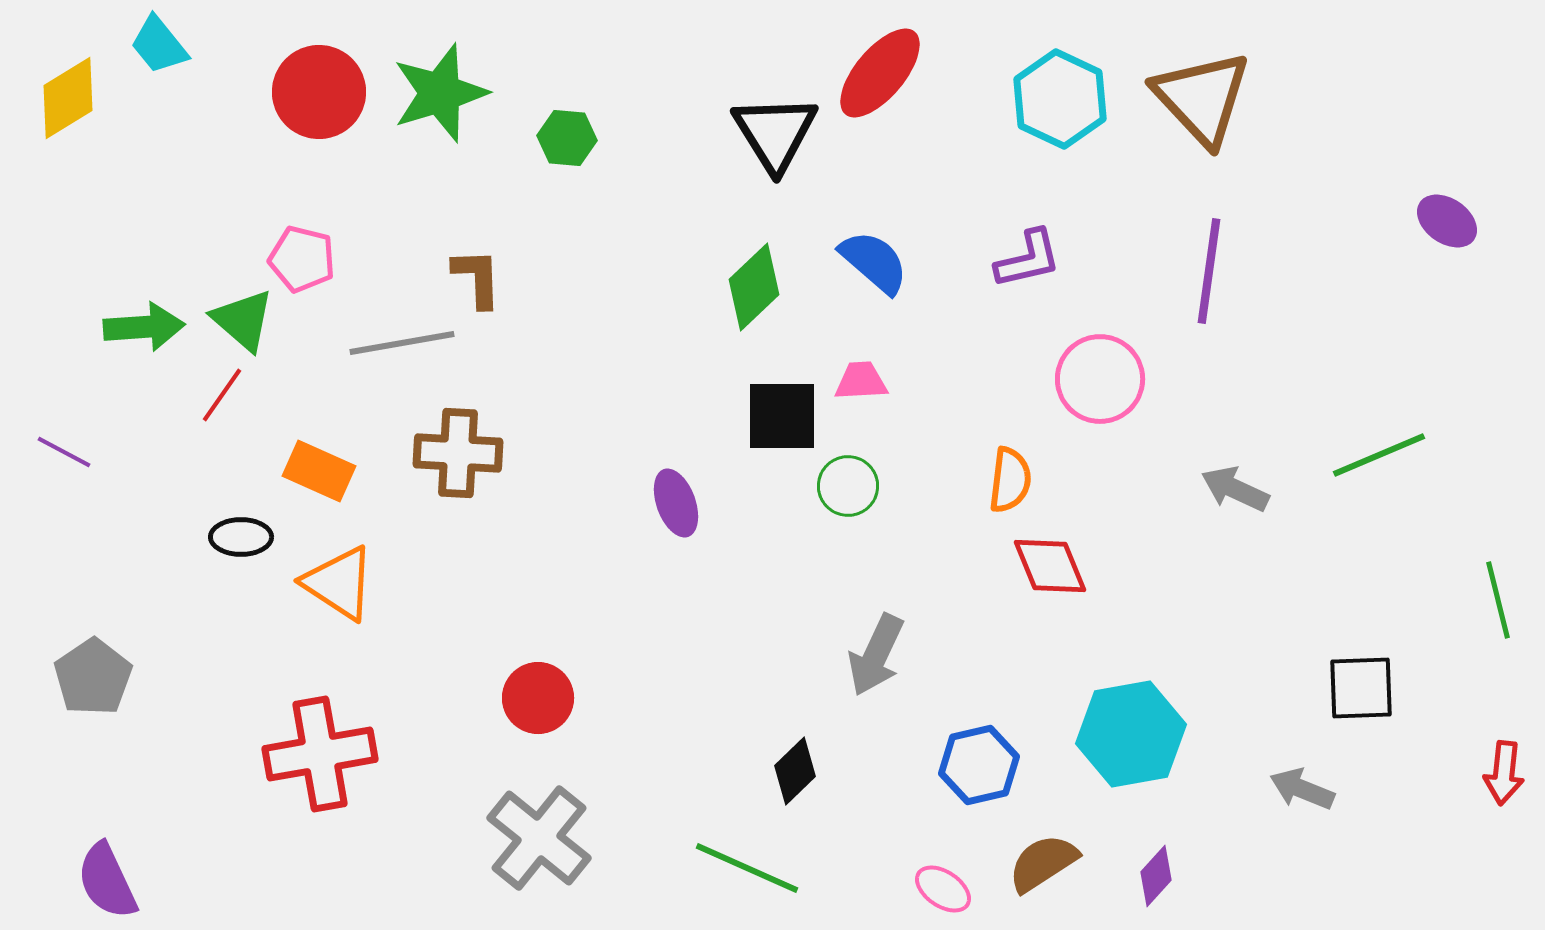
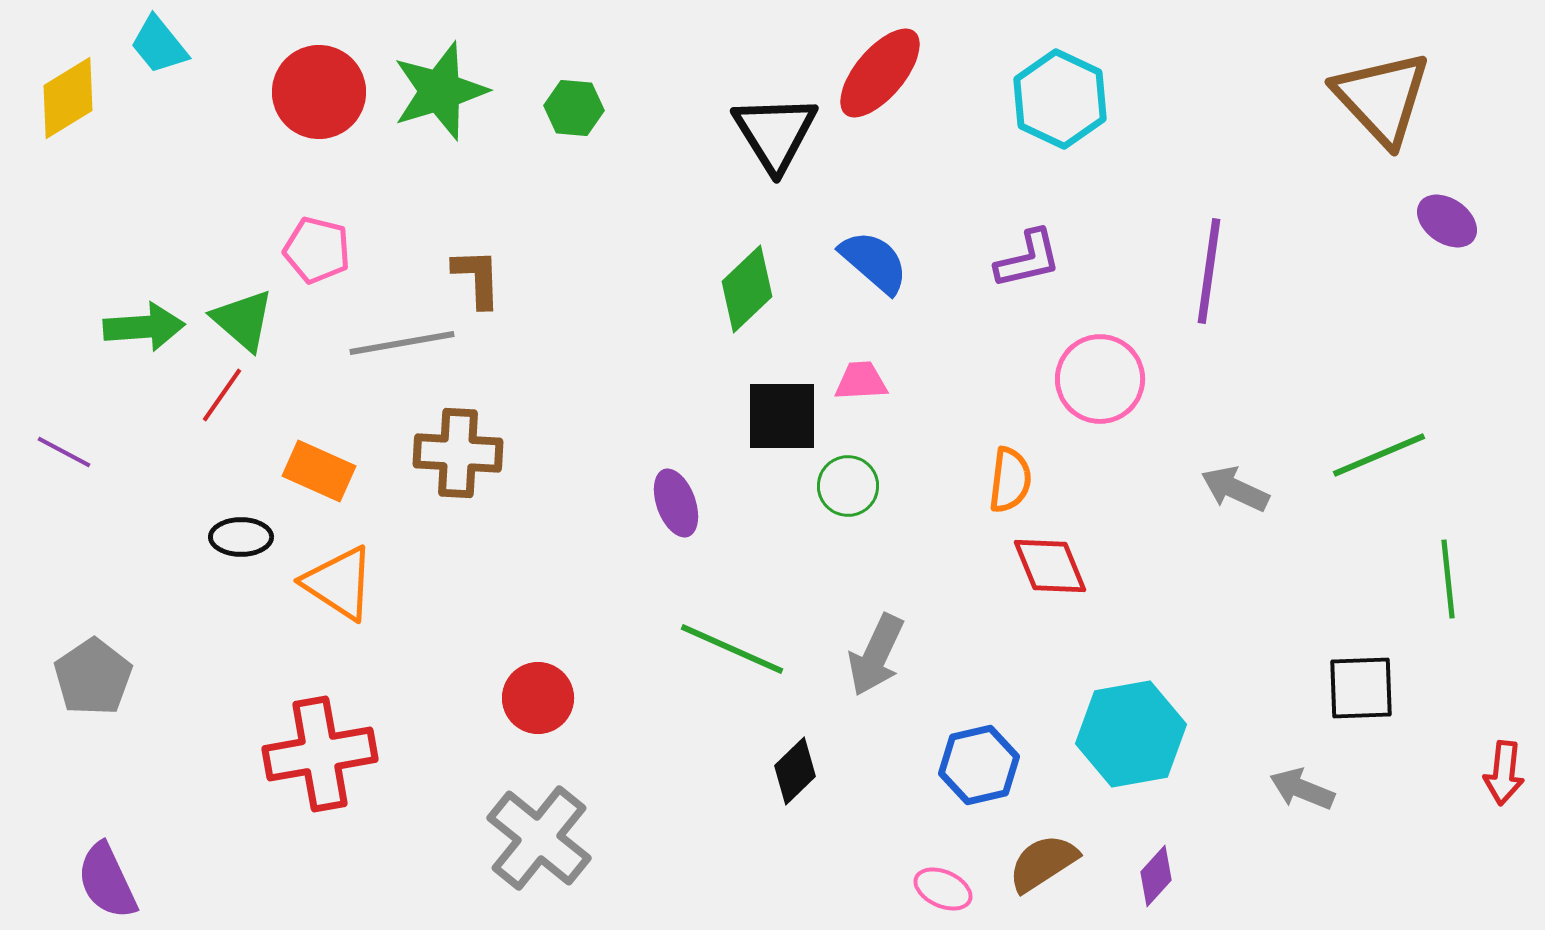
green star at (440, 93): moved 2 px up
brown triangle at (1202, 98): moved 180 px right
green hexagon at (567, 138): moved 7 px right, 30 px up
pink pentagon at (302, 259): moved 15 px right, 9 px up
green diamond at (754, 287): moved 7 px left, 2 px down
green line at (1498, 600): moved 50 px left, 21 px up; rotated 8 degrees clockwise
green line at (747, 868): moved 15 px left, 219 px up
pink ellipse at (943, 889): rotated 10 degrees counterclockwise
